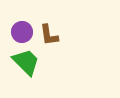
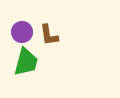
green trapezoid: rotated 60 degrees clockwise
